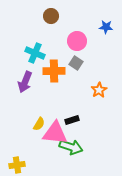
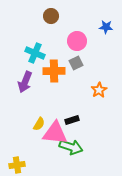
gray square: rotated 32 degrees clockwise
